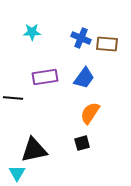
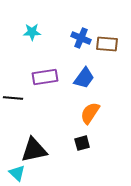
cyan triangle: rotated 18 degrees counterclockwise
